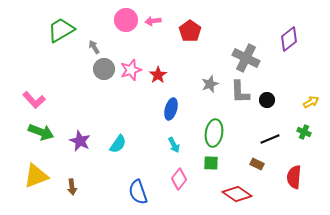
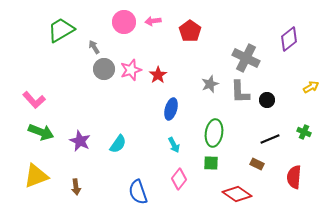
pink circle: moved 2 px left, 2 px down
yellow arrow: moved 15 px up
brown arrow: moved 4 px right
